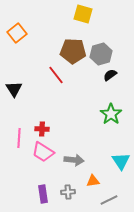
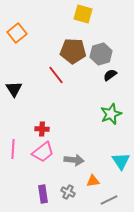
green star: rotated 15 degrees clockwise
pink line: moved 6 px left, 11 px down
pink trapezoid: rotated 70 degrees counterclockwise
gray cross: rotated 32 degrees clockwise
